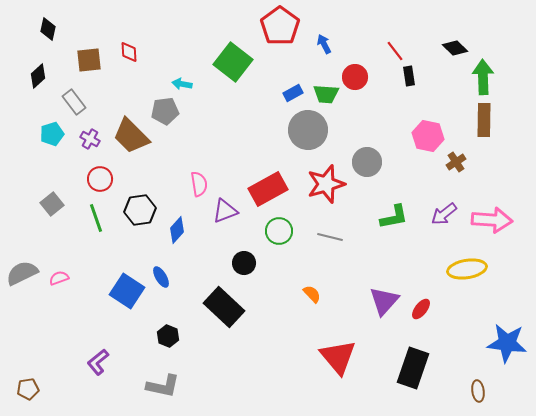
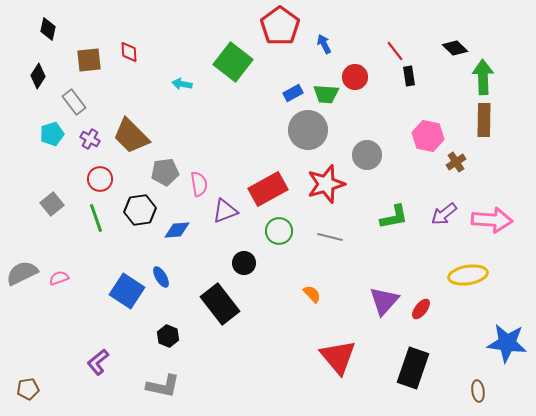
black diamond at (38, 76): rotated 15 degrees counterclockwise
gray pentagon at (165, 111): moved 61 px down
gray circle at (367, 162): moved 7 px up
blue diamond at (177, 230): rotated 44 degrees clockwise
yellow ellipse at (467, 269): moved 1 px right, 6 px down
black rectangle at (224, 307): moved 4 px left, 3 px up; rotated 9 degrees clockwise
